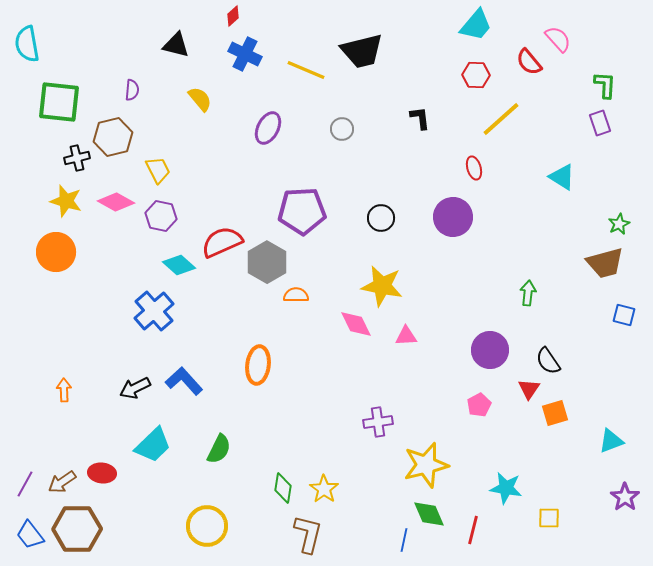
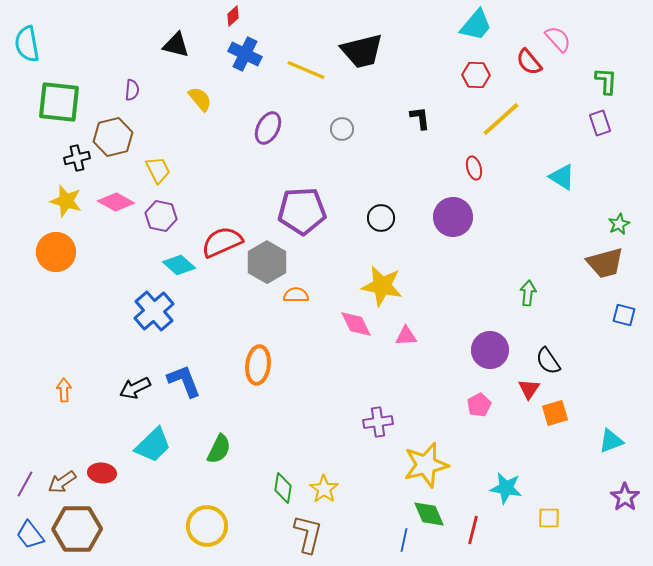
green L-shape at (605, 85): moved 1 px right, 4 px up
blue L-shape at (184, 381): rotated 21 degrees clockwise
